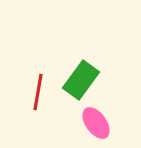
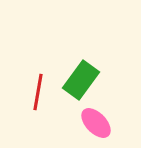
pink ellipse: rotated 8 degrees counterclockwise
